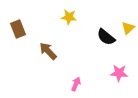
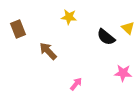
yellow triangle: rotated 32 degrees counterclockwise
pink star: moved 4 px right
pink arrow: rotated 16 degrees clockwise
